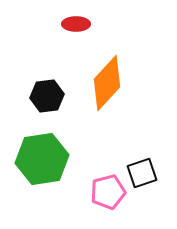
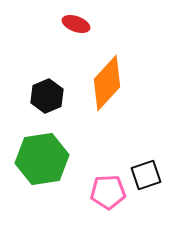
red ellipse: rotated 20 degrees clockwise
black hexagon: rotated 16 degrees counterclockwise
black square: moved 4 px right, 2 px down
pink pentagon: rotated 12 degrees clockwise
